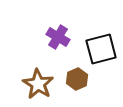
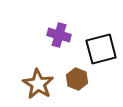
purple cross: moved 1 px right, 2 px up; rotated 15 degrees counterclockwise
brown hexagon: rotated 15 degrees counterclockwise
